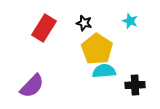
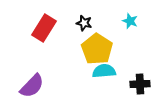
black cross: moved 5 px right, 1 px up
